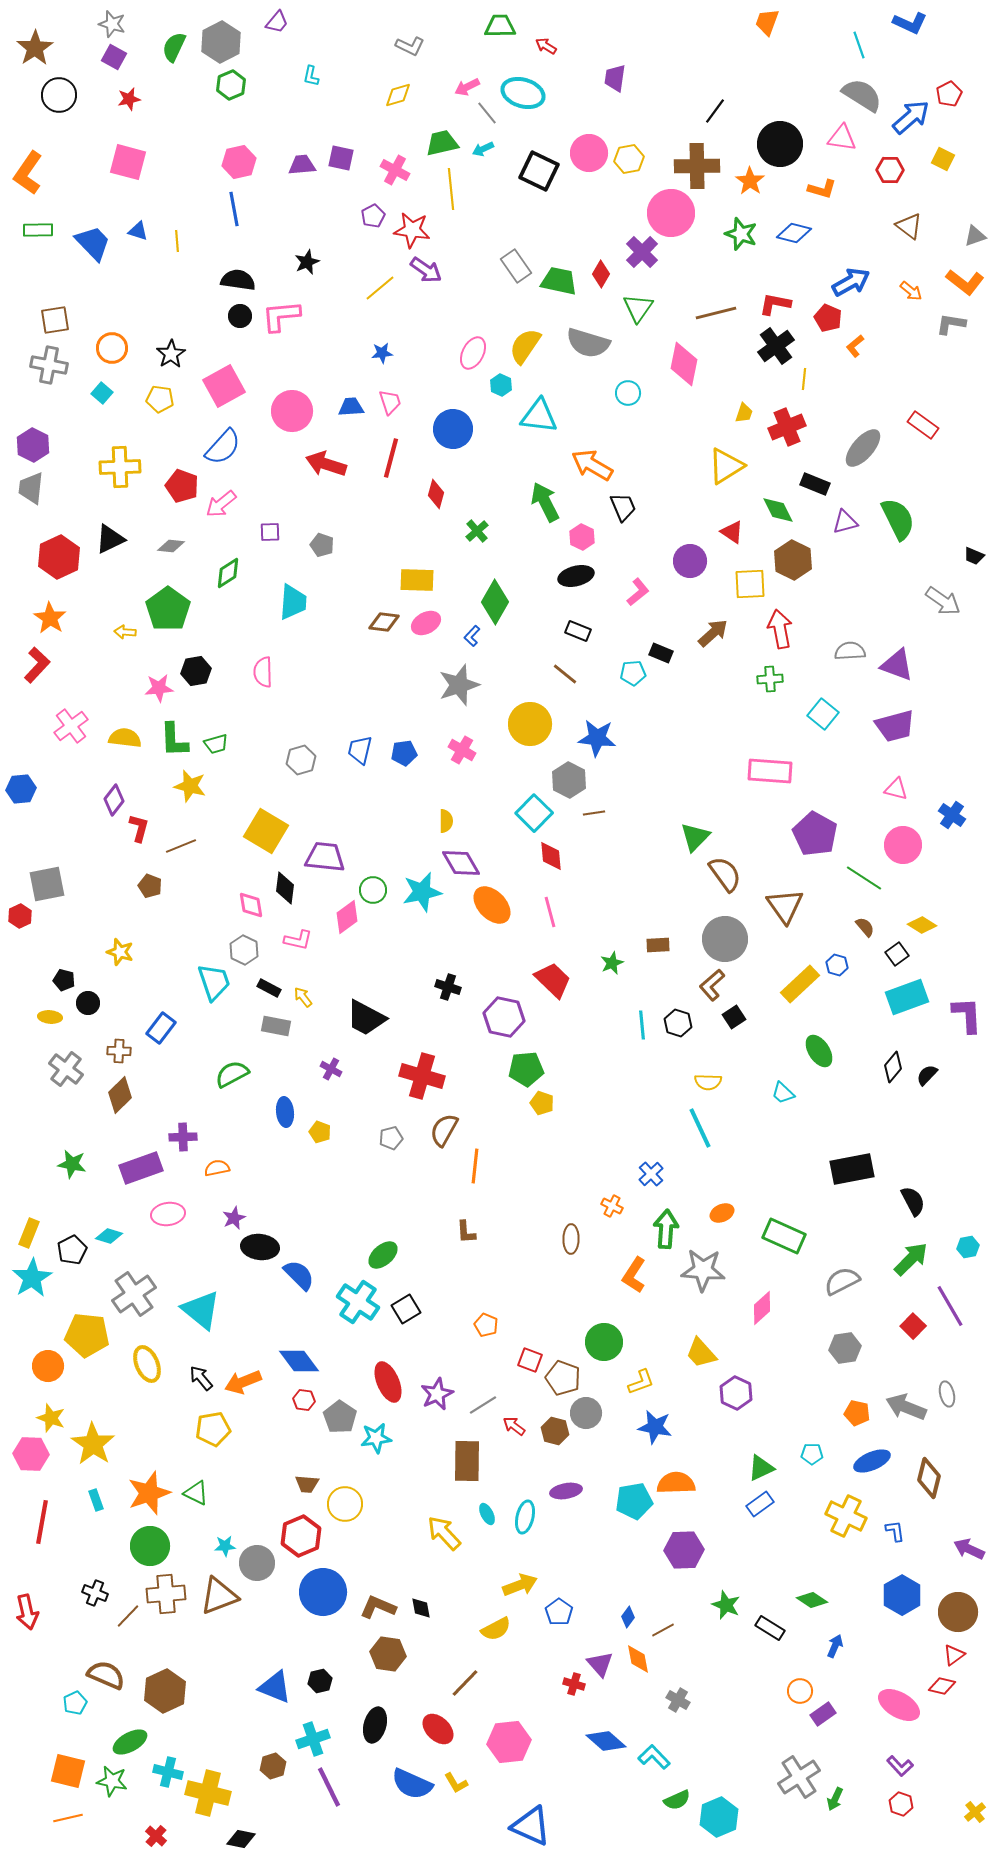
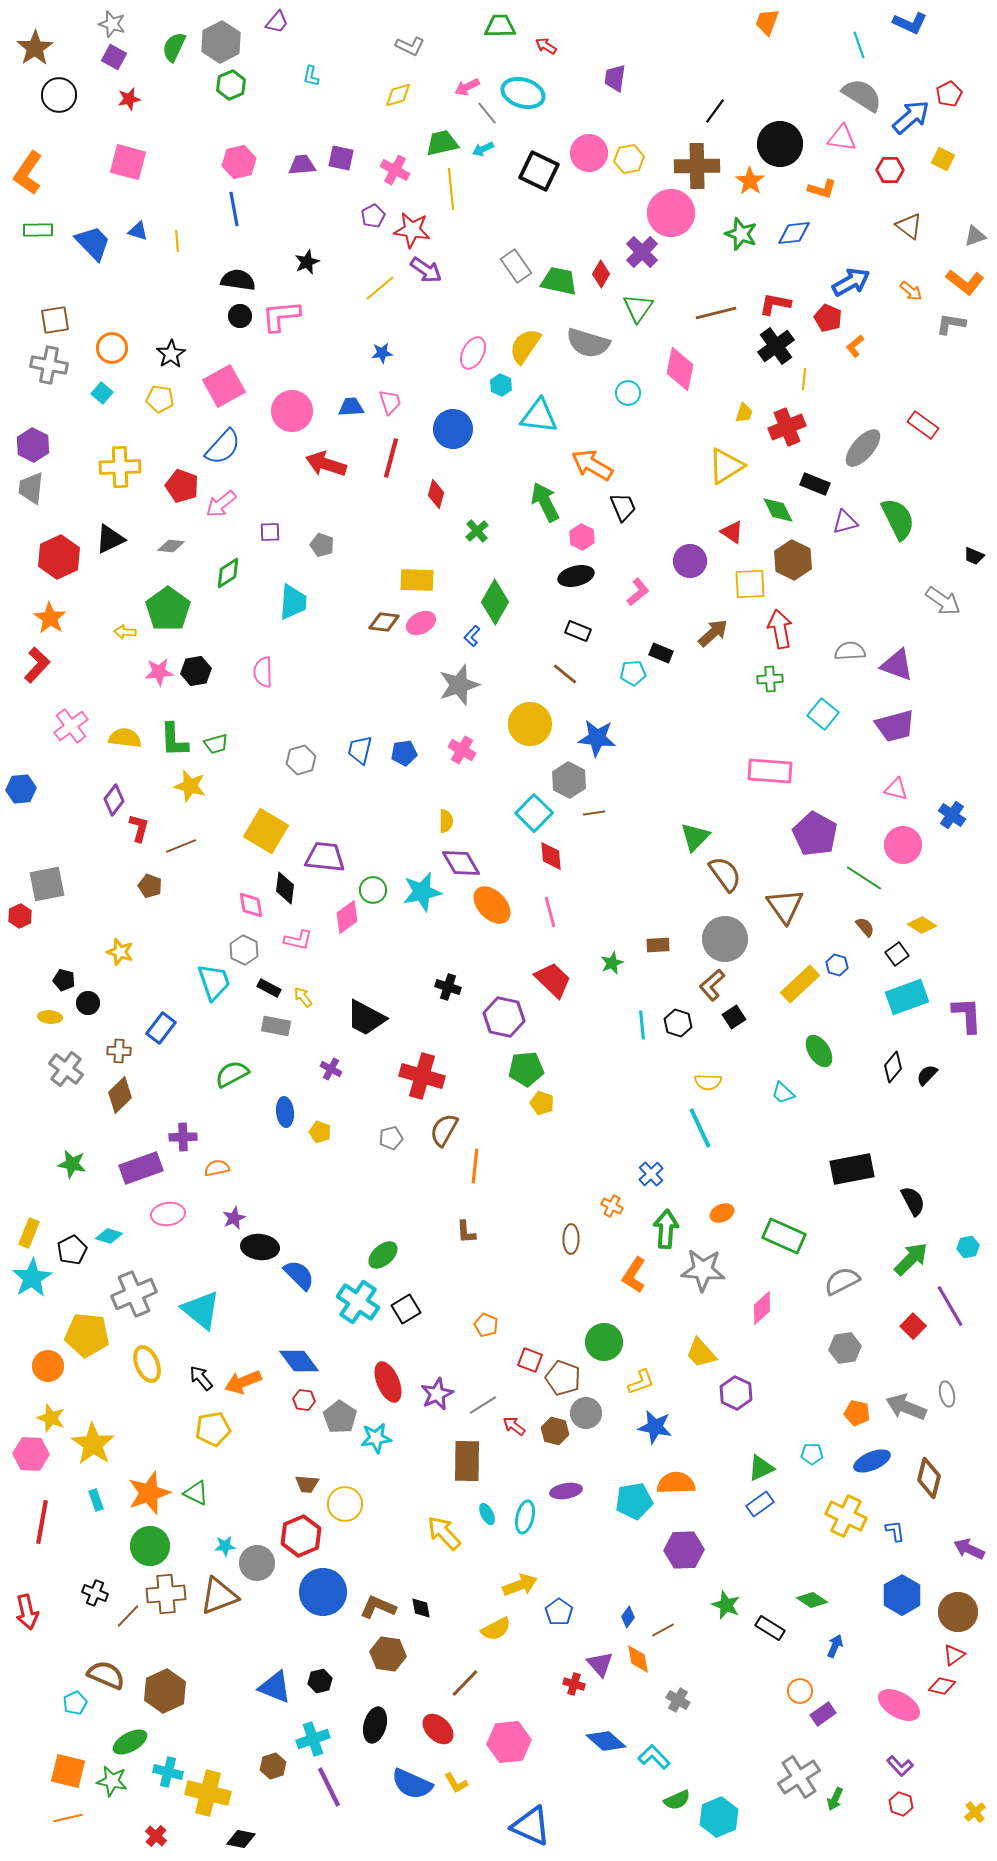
blue diamond at (794, 233): rotated 20 degrees counterclockwise
pink diamond at (684, 364): moved 4 px left, 5 px down
pink ellipse at (426, 623): moved 5 px left
pink star at (159, 688): moved 16 px up
gray cross at (134, 1294): rotated 12 degrees clockwise
